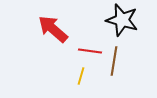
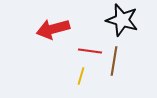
red arrow: rotated 56 degrees counterclockwise
